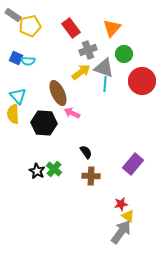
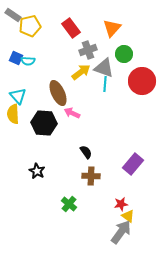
green cross: moved 15 px right, 35 px down
